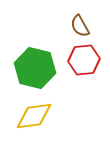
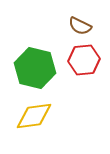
brown semicircle: rotated 35 degrees counterclockwise
